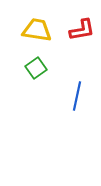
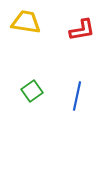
yellow trapezoid: moved 11 px left, 8 px up
green square: moved 4 px left, 23 px down
